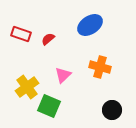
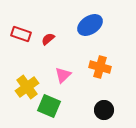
black circle: moved 8 px left
